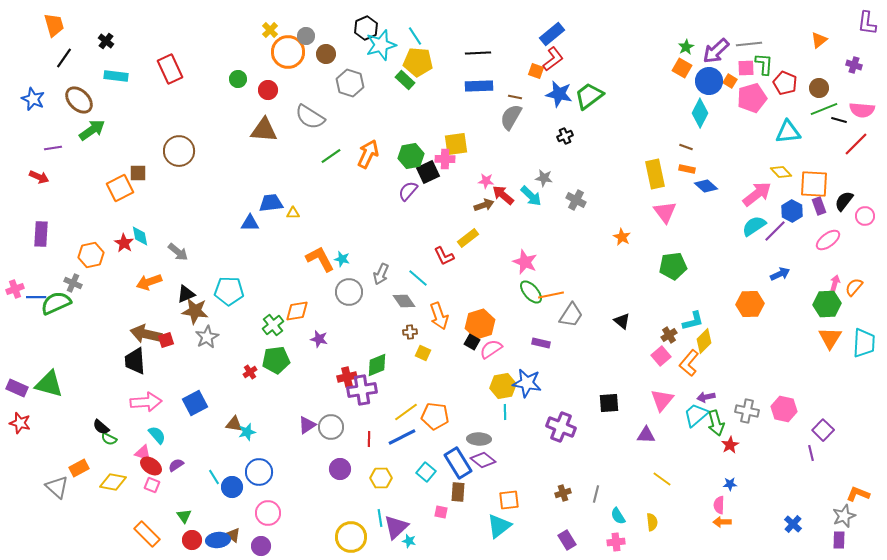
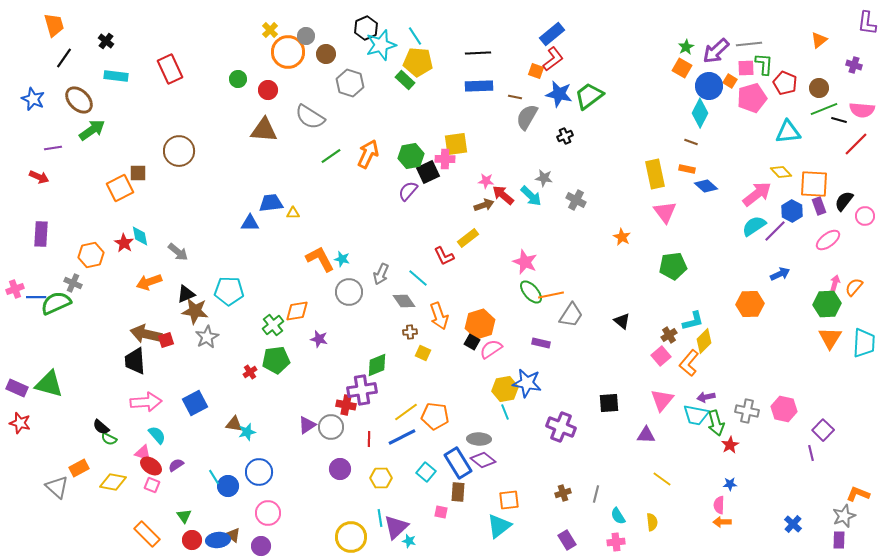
blue circle at (709, 81): moved 5 px down
gray semicircle at (511, 117): moved 16 px right
brown line at (686, 147): moved 5 px right, 5 px up
red cross at (347, 377): moved 1 px left, 28 px down; rotated 24 degrees clockwise
yellow hexagon at (503, 386): moved 2 px right, 3 px down
cyan line at (505, 412): rotated 21 degrees counterclockwise
cyan trapezoid at (696, 415): rotated 128 degrees counterclockwise
blue circle at (232, 487): moved 4 px left, 1 px up
